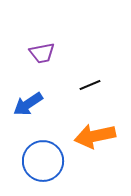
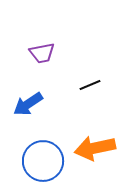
orange arrow: moved 12 px down
